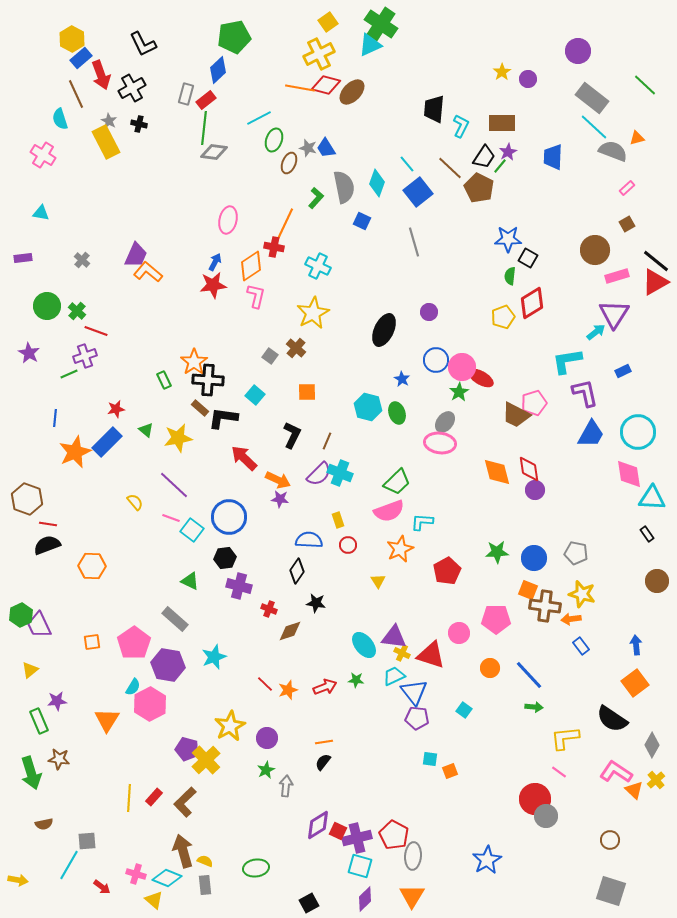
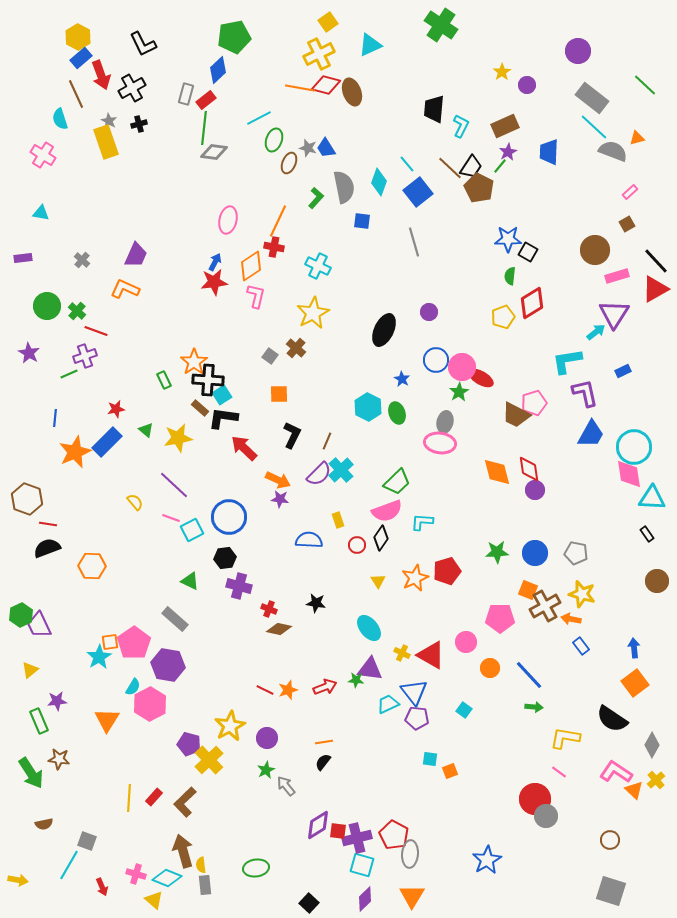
green cross at (381, 24): moved 60 px right, 1 px down
yellow hexagon at (72, 39): moved 6 px right, 2 px up
purple circle at (528, 79): moved 1 px left, 6 px down
brown ellipse at (352, 92): rotated 64 degrees counterclockwise
brown rectangle at (502, 123): moved 3 px right, 3 px down; rotated 24 degrees counterclockwise
black cross at (139, 124): rotated 28 degrees counterclockwise
yellow rectangle at (106, 142): rotated 8 degrees clockwise
black trapezoid at (484, 157): moved 13 px left, 10 px down
blue trapezoid at (553, 157): moved 4 px left, 5 px up
cyan diamond at (377, 183): moved 2 px right, 1 px up
pink rectangle at (627, 188): moved 3 px right, 4 px down
blue square at (362, 221): rotated 18 degrees counterclockwise
orange line at (285, 224): moved 7 px left, 3 px up
black square at (528, 258): moved 6 px up
black line at (656, 261): rotated 8 degrees clockwise
orange L-shape at (148, 272): moved 23 px left, 17 px down; rotated 16 degrees counterclockwise
red triangle at (655, 282): moved 7 px down
red star at (213, 285): moved 1 px right, 3 px up
orange square at (307, 392): moved 28 px left, 2 px down
cyan square at (255, 395): moved 33 px left; rotated 18 degrees clockwise
cyan hexagon at (368, 407): rotated 12 degrees clockwise
gray ellipse at (445, 422): rotated 25 degrees counterclockwise
cyan circle at (638, 432): moved 4 px left, 15 px down
red arrow at (244, 458): moved 10 px up
cyan cross at (340, 473): moved 1 px right, 3 px up; rotated 25 degrees clockwise
pink semicircle at (389, 511): moved 2 px left
cyan square at (192, 530): rotated 25 degrees clockwise
black semicircle at (47, 545): moved 3 px down
red circle at (348, 545): moved 9 px right
orange star at (400, 549): moved 15 px right, 29 px down
blue circle at (534, 558): moved 1 px right, 5 px up
black diamond at (297, 571): moved 84 px right, 33 px up
red pentagon at (447, 571): rotated 12 degrees clockwise
brown cross at (545, 606): rotated 36 degrees counterclockwise
pink pentagon at (496, 619): moved 4 px right, 1 px up
orange arrow at (571, 619): rotated 18 degrees clockwise
brown diamond at (290, 631): moved 11 px left, 2 px up; rotated 30 degrees clockwise
pink circle at (459, 633): moved 7 px right, 9 px down
purple triangle at (394, 637): moved 24 px left, 32 px down
orange square at (92, 642): moved 18 px right
cyan ellipse at (364, 645): moved 5 px right, 17 px up
blue arrow at (636, 645): moved 2 px left, 3 px down
red triangle at (431, 655): rotated 12 degrees clockwise
cyan star at (214, 657): moved 115 px left; rotated 10 degrees counterclockwise
cyan trapezoid at (394, 676): moved 6 px left, 28 px down
red line at (265, 684): moved 6 px down; rotated 18 degrees counterclockwise
yellow L-shape at (565, 738): rotated 16 degrees clockwise
purple pentagon at (187, 749): moved 2 px right, 5 px up
yellow cross at (206, 760): moved 3 px right
green arrow at (31, 773): rotated 16 degrees counterclockwise
gray arrow at (286, 786): rotated 45 degrees counterclockwise
red square at (338, 831): rotated 18 degrees counterclockwise
gray square at (87, 841): rotated 24 degrees clockwise
gray ellipse at (413, 856): moved 3 px left, 2 px up
yellow semicircle at (205, 861): moved 4 px left, 4 px down; rotated 119 degrees counterclockwise
cyan square at (360, 866): moved 2 px right, 1 px up
red arrow at (102, 887): rotated 30 degrees clockwise
black square at (309, 903): rotated 18 degrees counterclockwise
